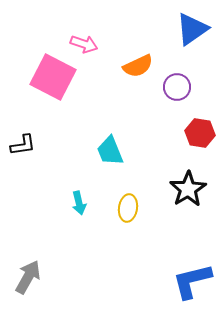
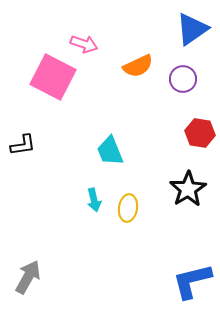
purple circle: moved 6 px right, 8 px up
cyan arrow: moved 15 px right, 3 px up
